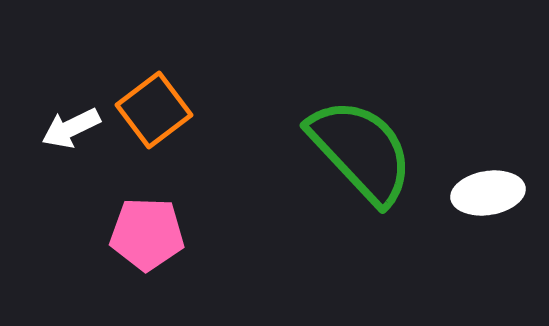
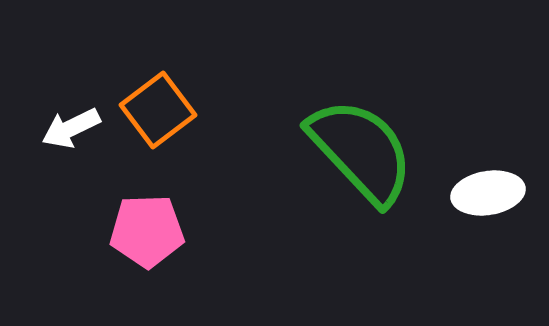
orange square: moved 4 px right
pink pentagon: moved 3 px up; rotated 4 degrees counterclockwise
